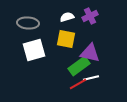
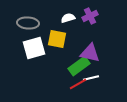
white semicircle: moved 1 px right, 1 px down
yellow square: moved 9 px left
white square: moved 2 px up
